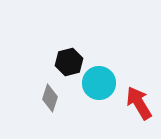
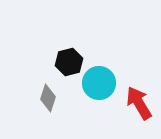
gray diamond: moved 2 px left
